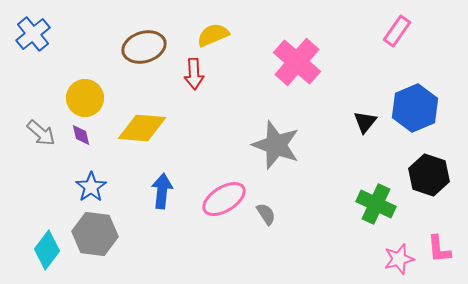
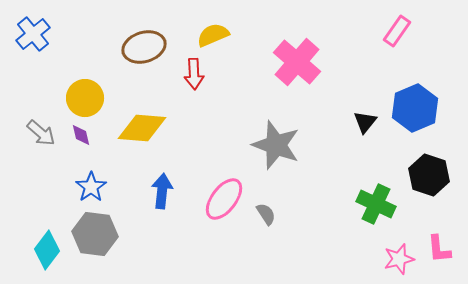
pink ellipse: rotated 21 degrees counterclockwise
